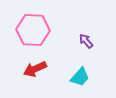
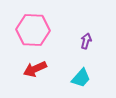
purple arrow: rotated 56 degrees clockwise
cyan trapezoid: moved 1 px right, 1 px down
